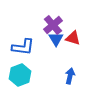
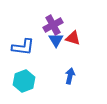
purple cross: rotated 12 degrees clockwise
blue triangle: moved 1 px down
cyan hexagon: moved 4 px right, 6 px down
